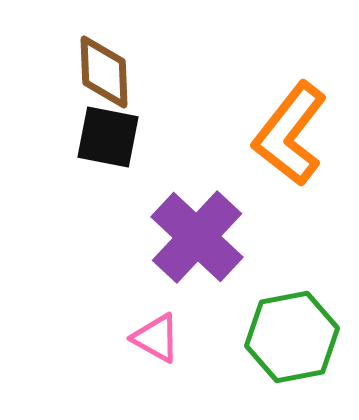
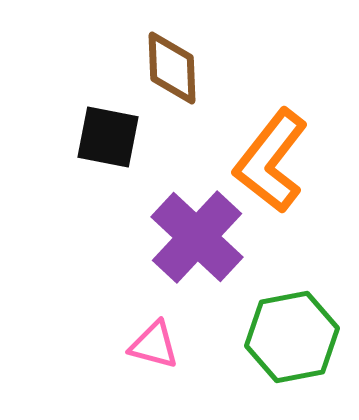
brown diamond: moved 68 px right, 4 px up
orange L-shape: moved 19 px left, 27 px down
pink triangle: moved 2 px left, 7 px down; rotated 14 degrees counterclockwise
